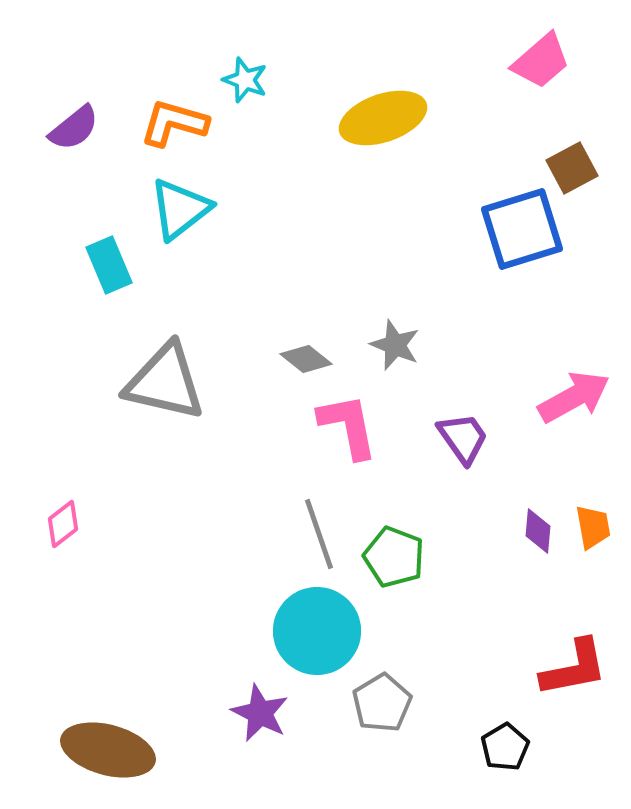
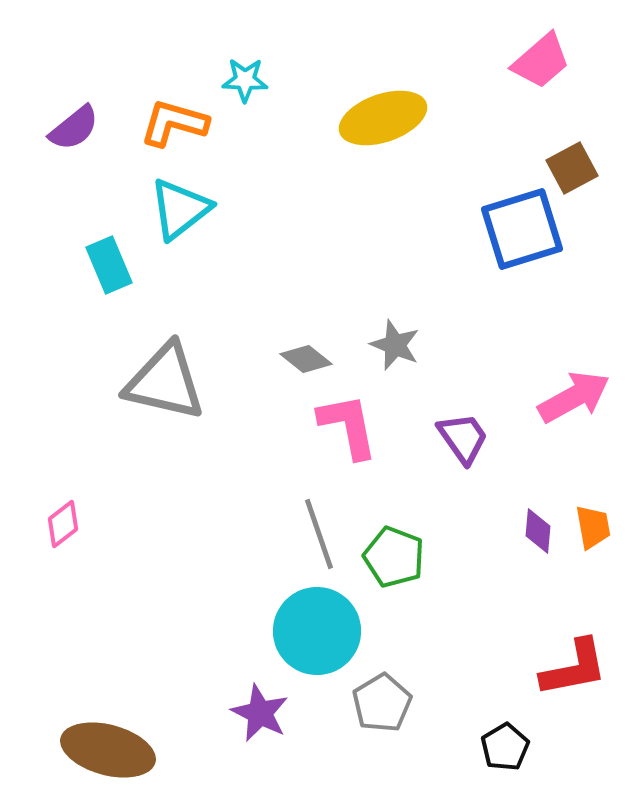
cyan star: rotated 18 degrees counterclockwise
